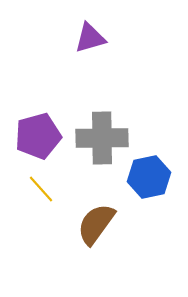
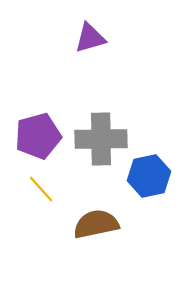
gray cross: moved 1 px left, 1 px down
blue hexagon: moved 1 px up
brown semicircle: rotated 42 degrees clockwise
